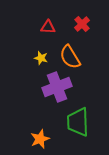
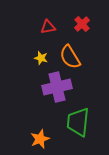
red triangle: rotated 14 degrees counterclockwise
purple cross: rotated 8 degrees clockwise
green trapezoid: rotated 8 degrees clockwise
